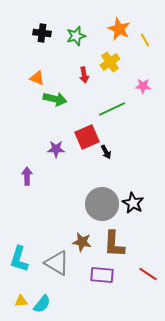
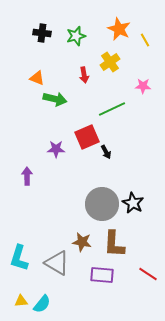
cyan L-shape: moved 1 px up
